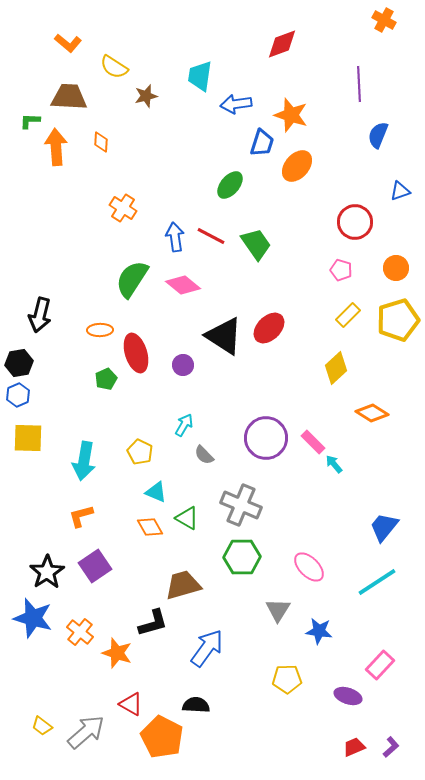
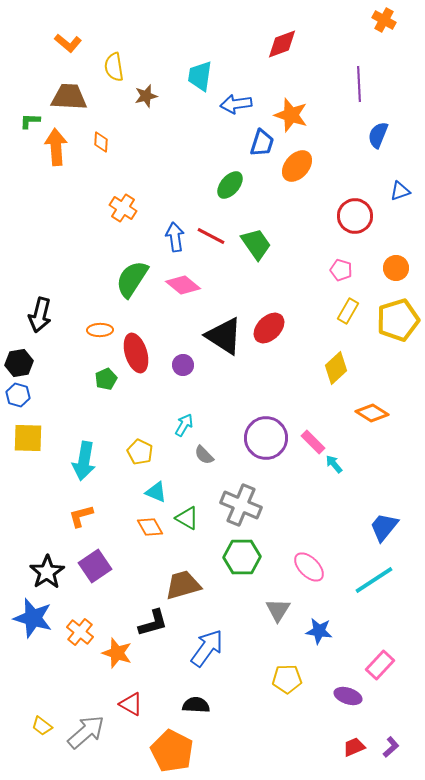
yellow semicircle at (114, 67): rotated 48 degrees clockwise
red circle at (355, 222): moved 6 px up
yellow rectangle at (348, 315): moved 4 px up; rotated 15 degrees counterclockwise
blue hexagon at (18, 395): rotated 20 degrees counterclockwise
cyan line at (377, 582): moved 3 px left, 2 px up
orange pentagon at (162, 737): moved 10 px right, 14 px down
